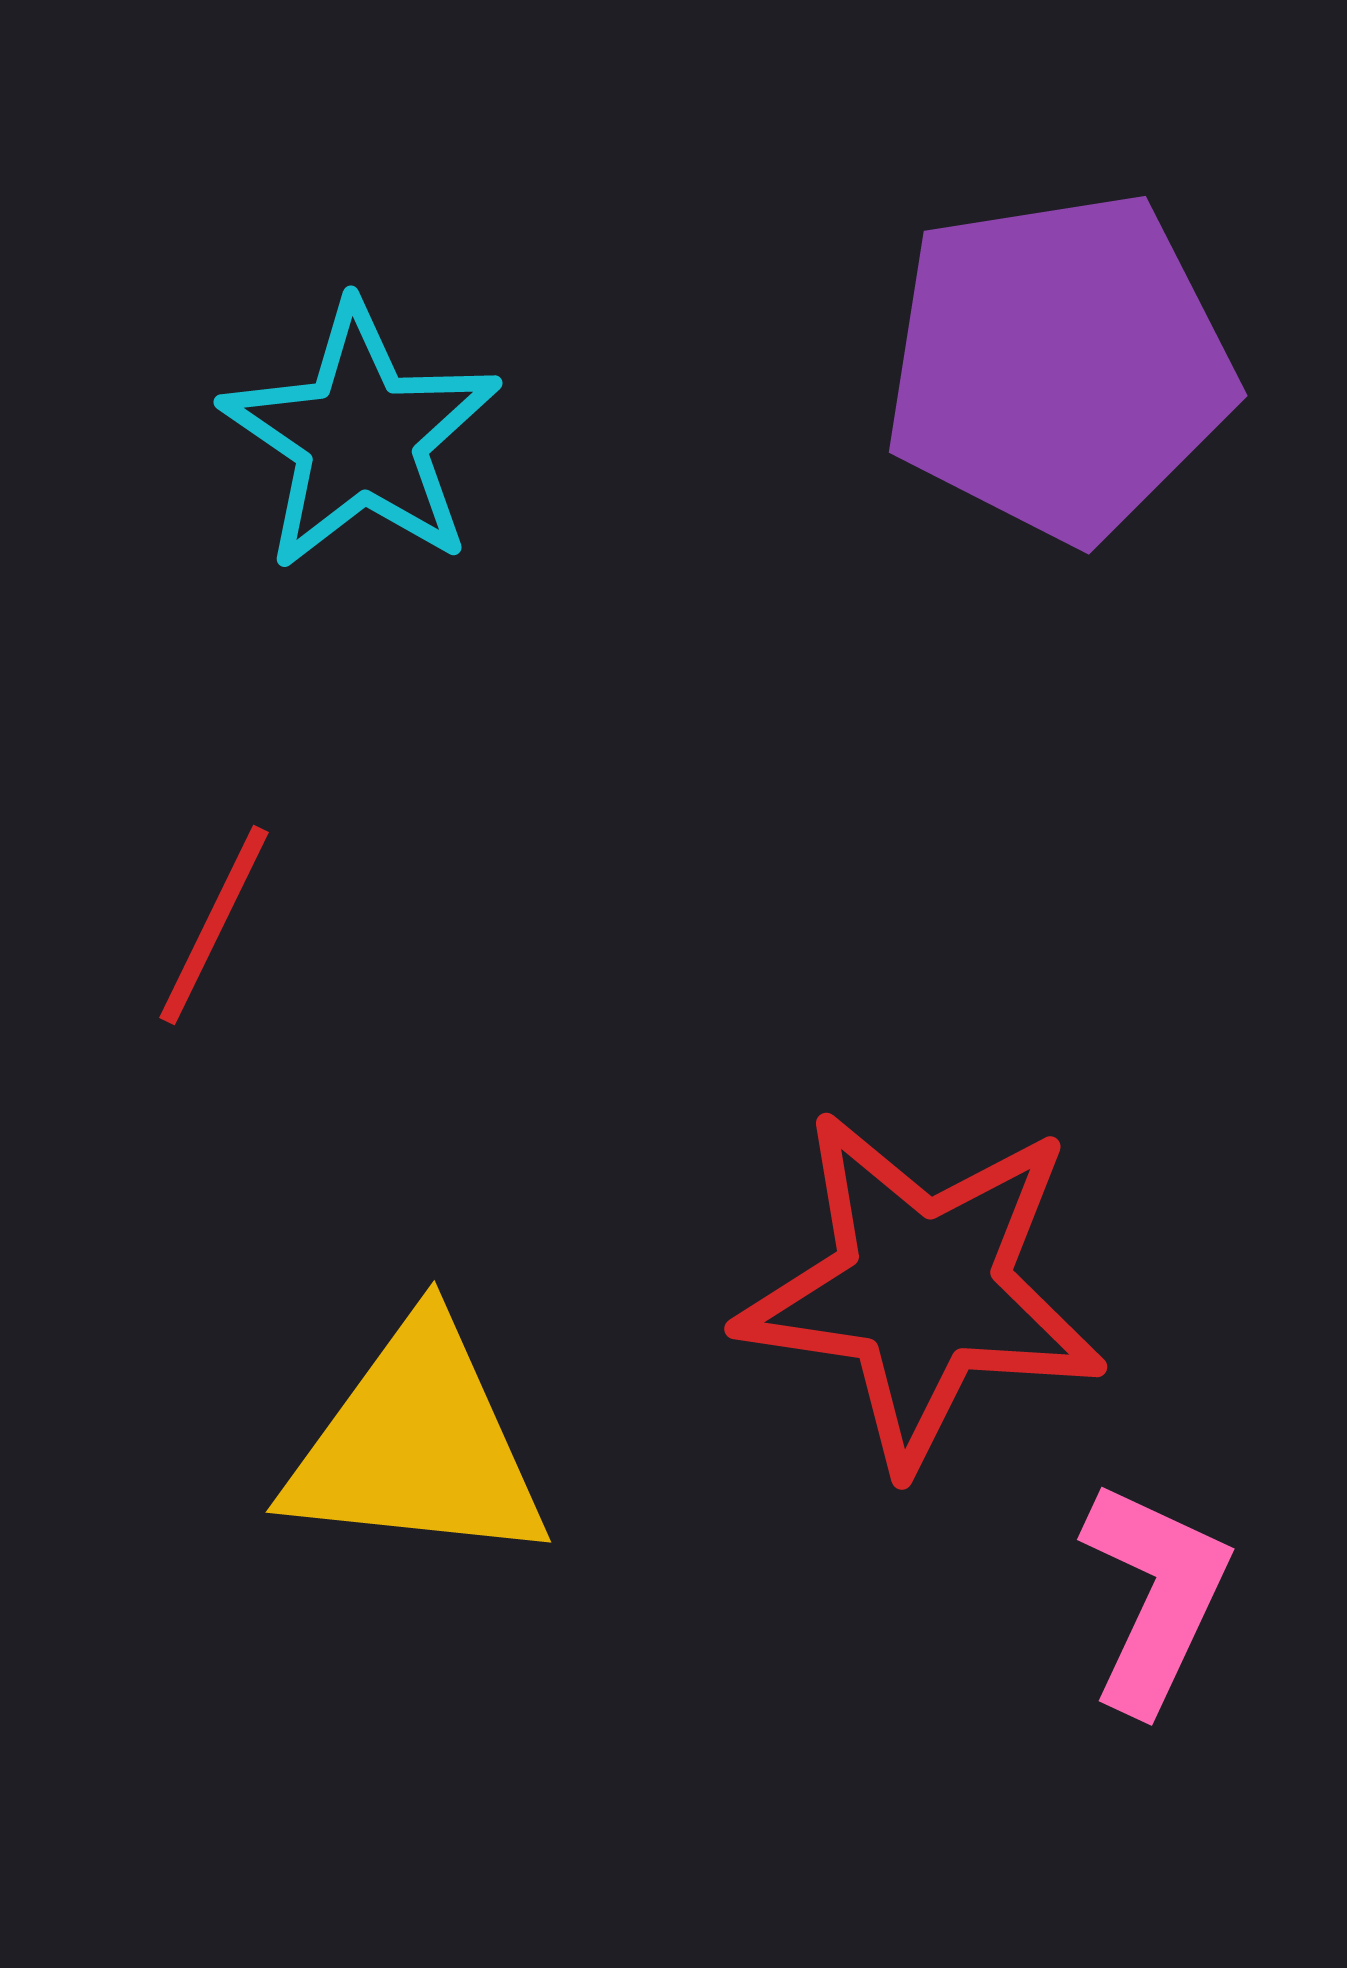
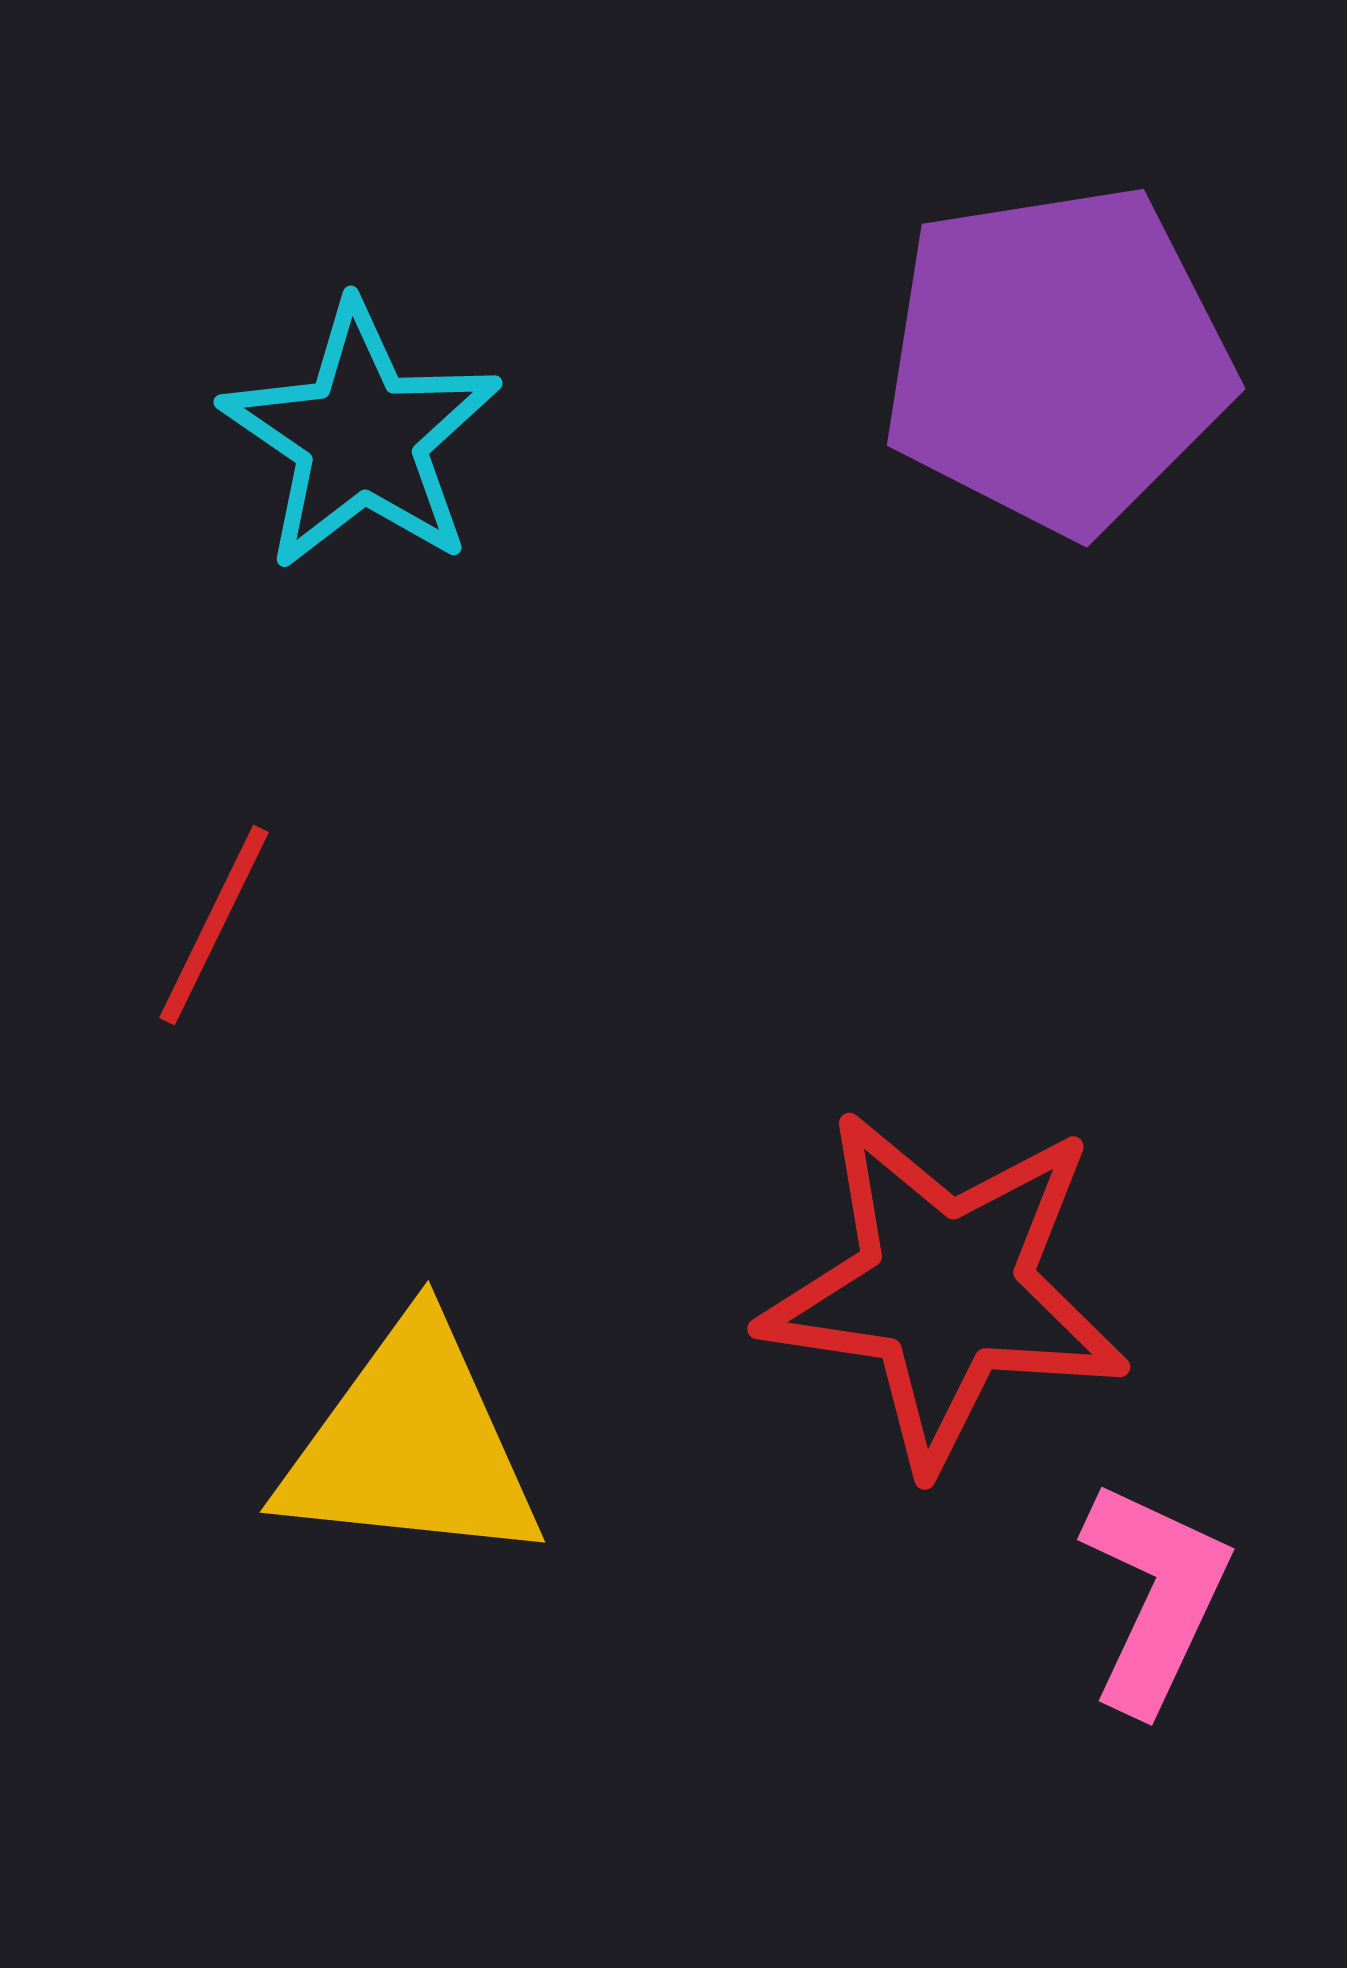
purple pentagon: moved 2 px left, 7 px up
red star: moved 23 px right
yellow triangle: moved 6 px left
